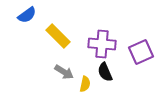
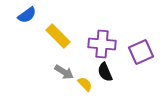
yellow semicircle: rotated 56 degrees counterclockwise
